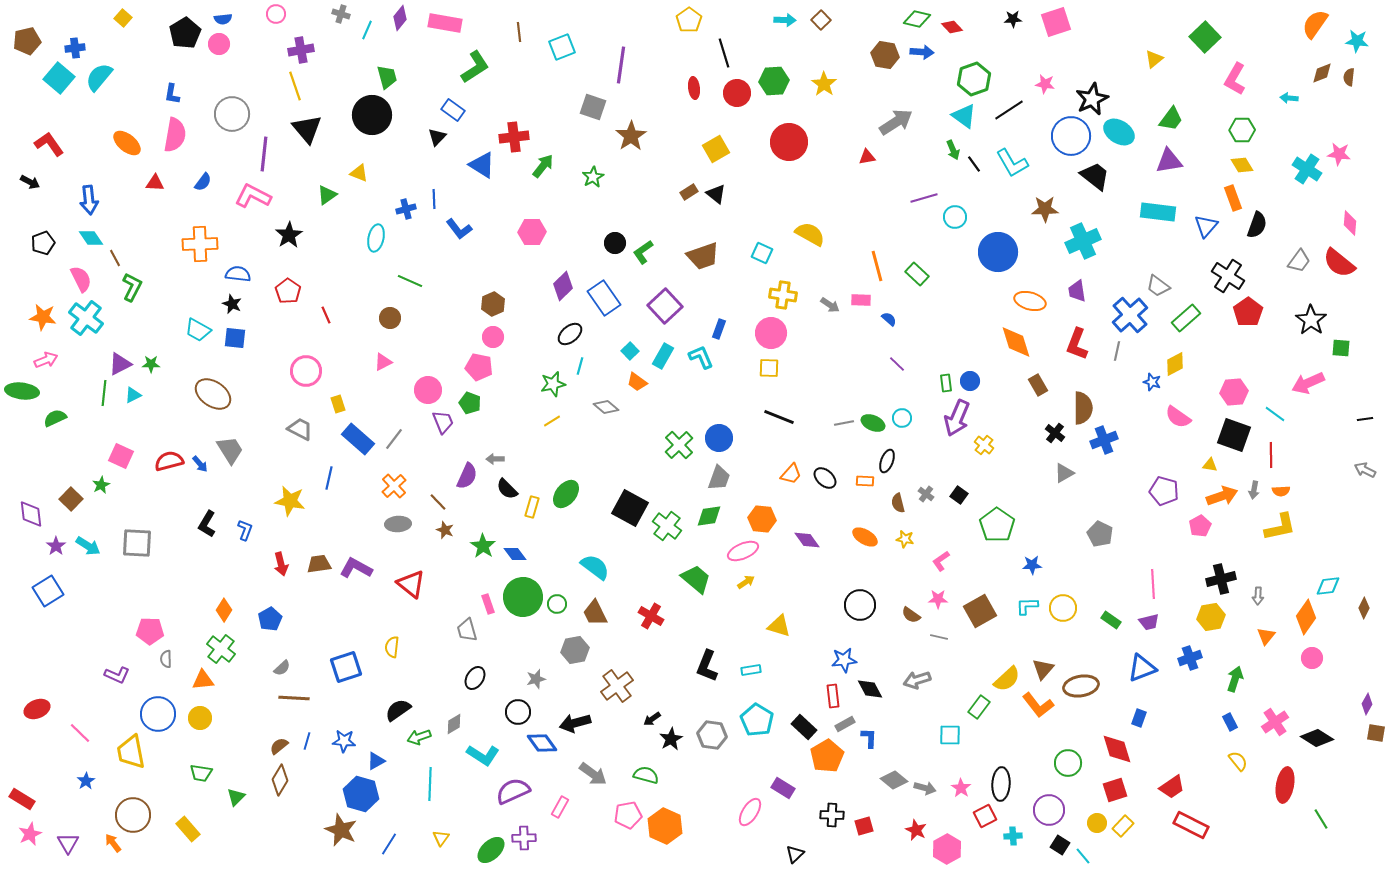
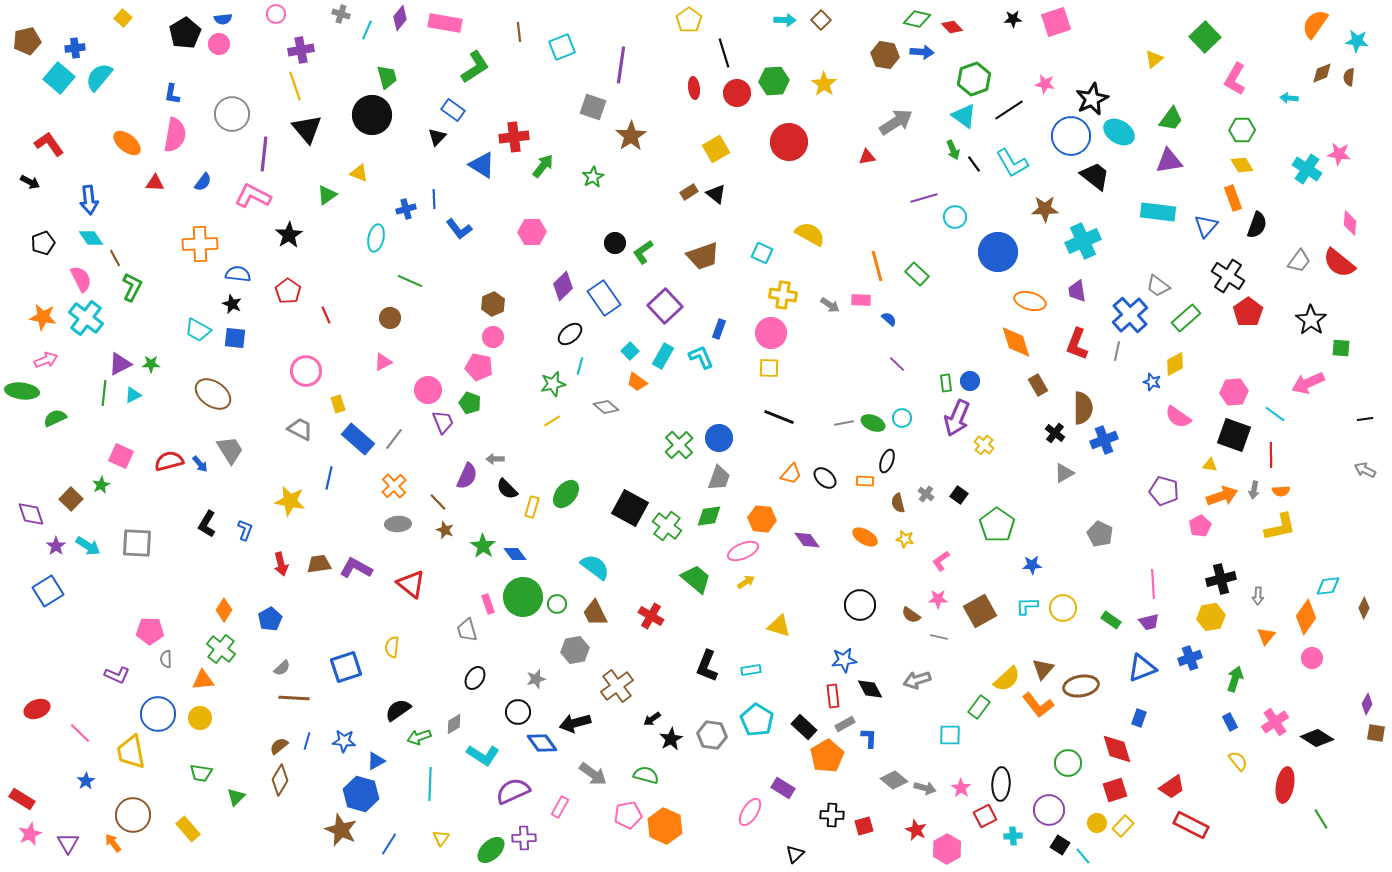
purple diamond at (31, 514): rotated 12 degrees counterclockwise
